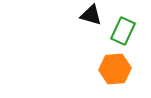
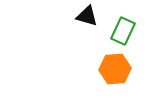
black triangle: moved 4 px left, 1 px down
